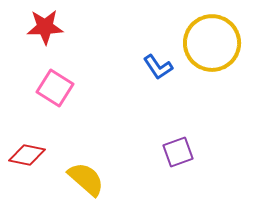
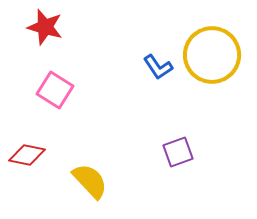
red star: rotated 18 degrees clockwise
yellow circle: moved 12 px down
pink square: moved 2 px down
yellow semicircle: moved 4 px right, 2 px down; rotated 6 degrees clockwise
